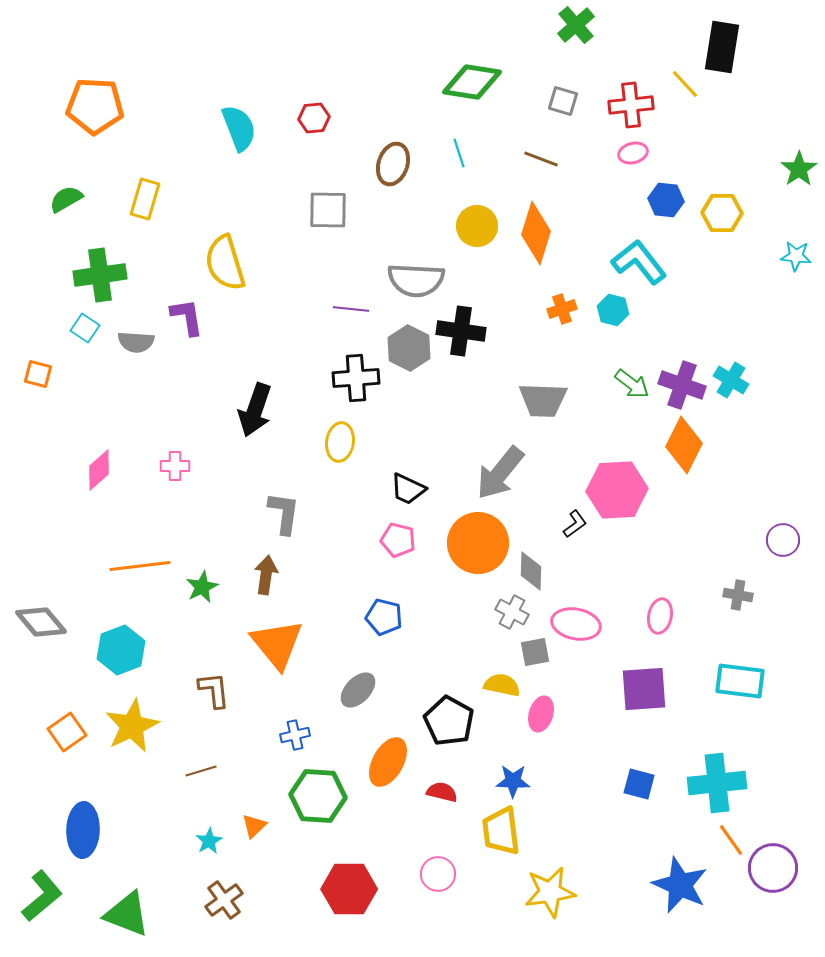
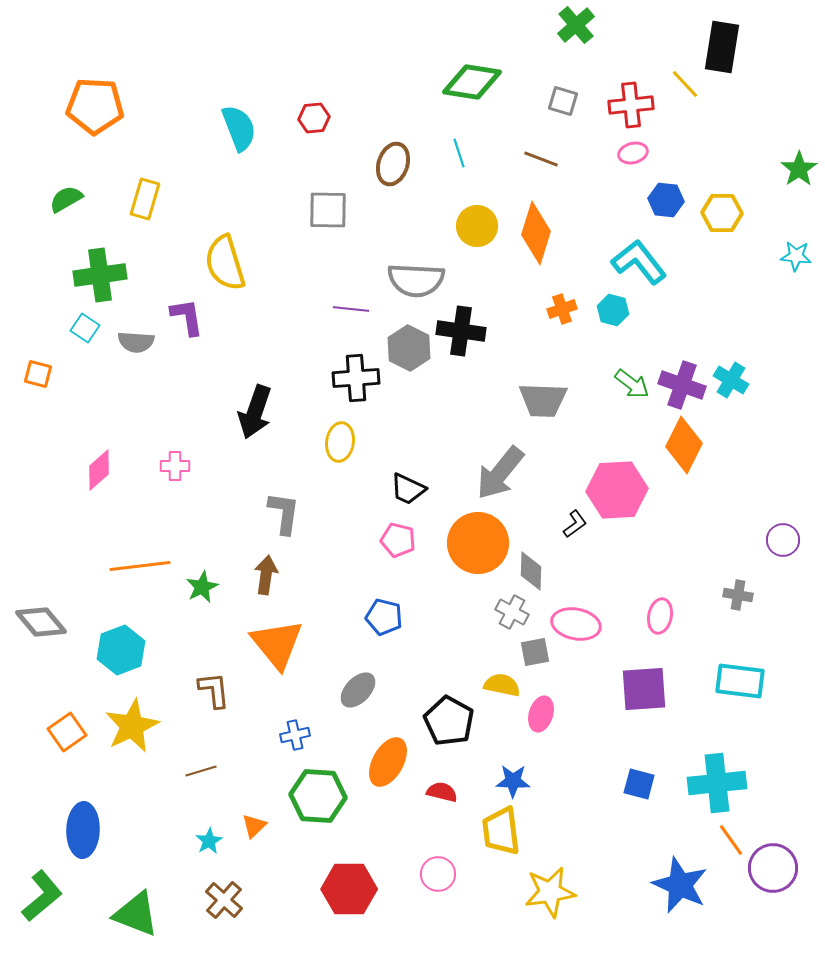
black arrow at (255, 410): moved 2 px down
brown cross at (224, 900): rotated 12 degrees counterclockwise
green triangle at (127, 914): moved 9 px right
